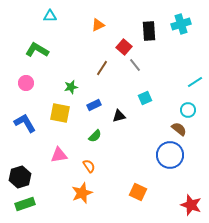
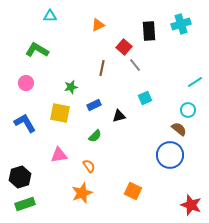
brown line: rotated 21 degrees counterclockwise
orange square: moved 5 px left, 1 px up
